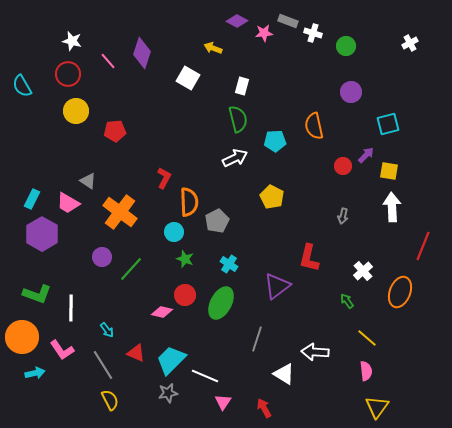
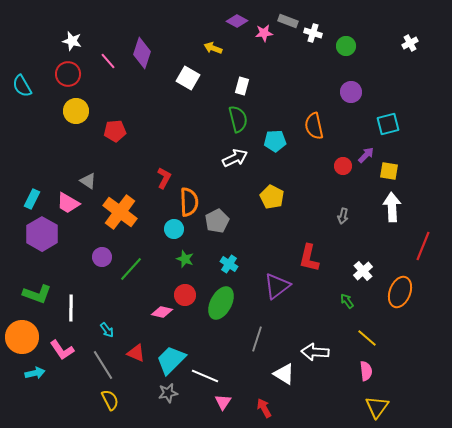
cyan circle at (174, 232): moved 3 px up
